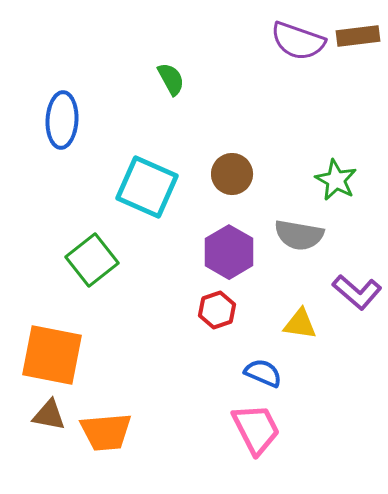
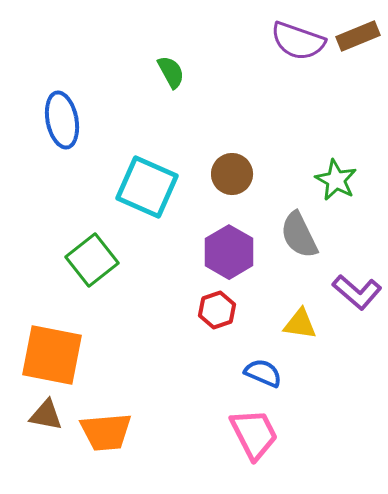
brown rectangle: rotated 15 degrees counterclockwise
green semicircle: moved 7 px up
blue ellipse: rotated 14 degrees counterclockwise
gray semicircle: rotated 54 degrees clockwise
brown triangle: moved 3 px left
pink trapezoid: moved 2 px left, 5 px down
